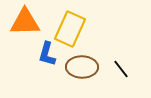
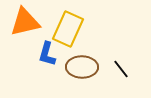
orange triangle: rotated 12 degrees counterclockwise
yellow rectangle: moved 2 px left
